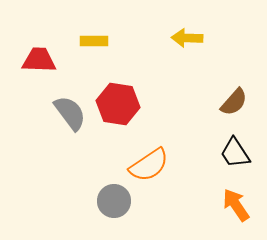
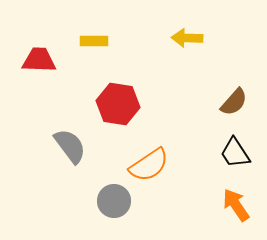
gray semicircle: moved 33 px down
